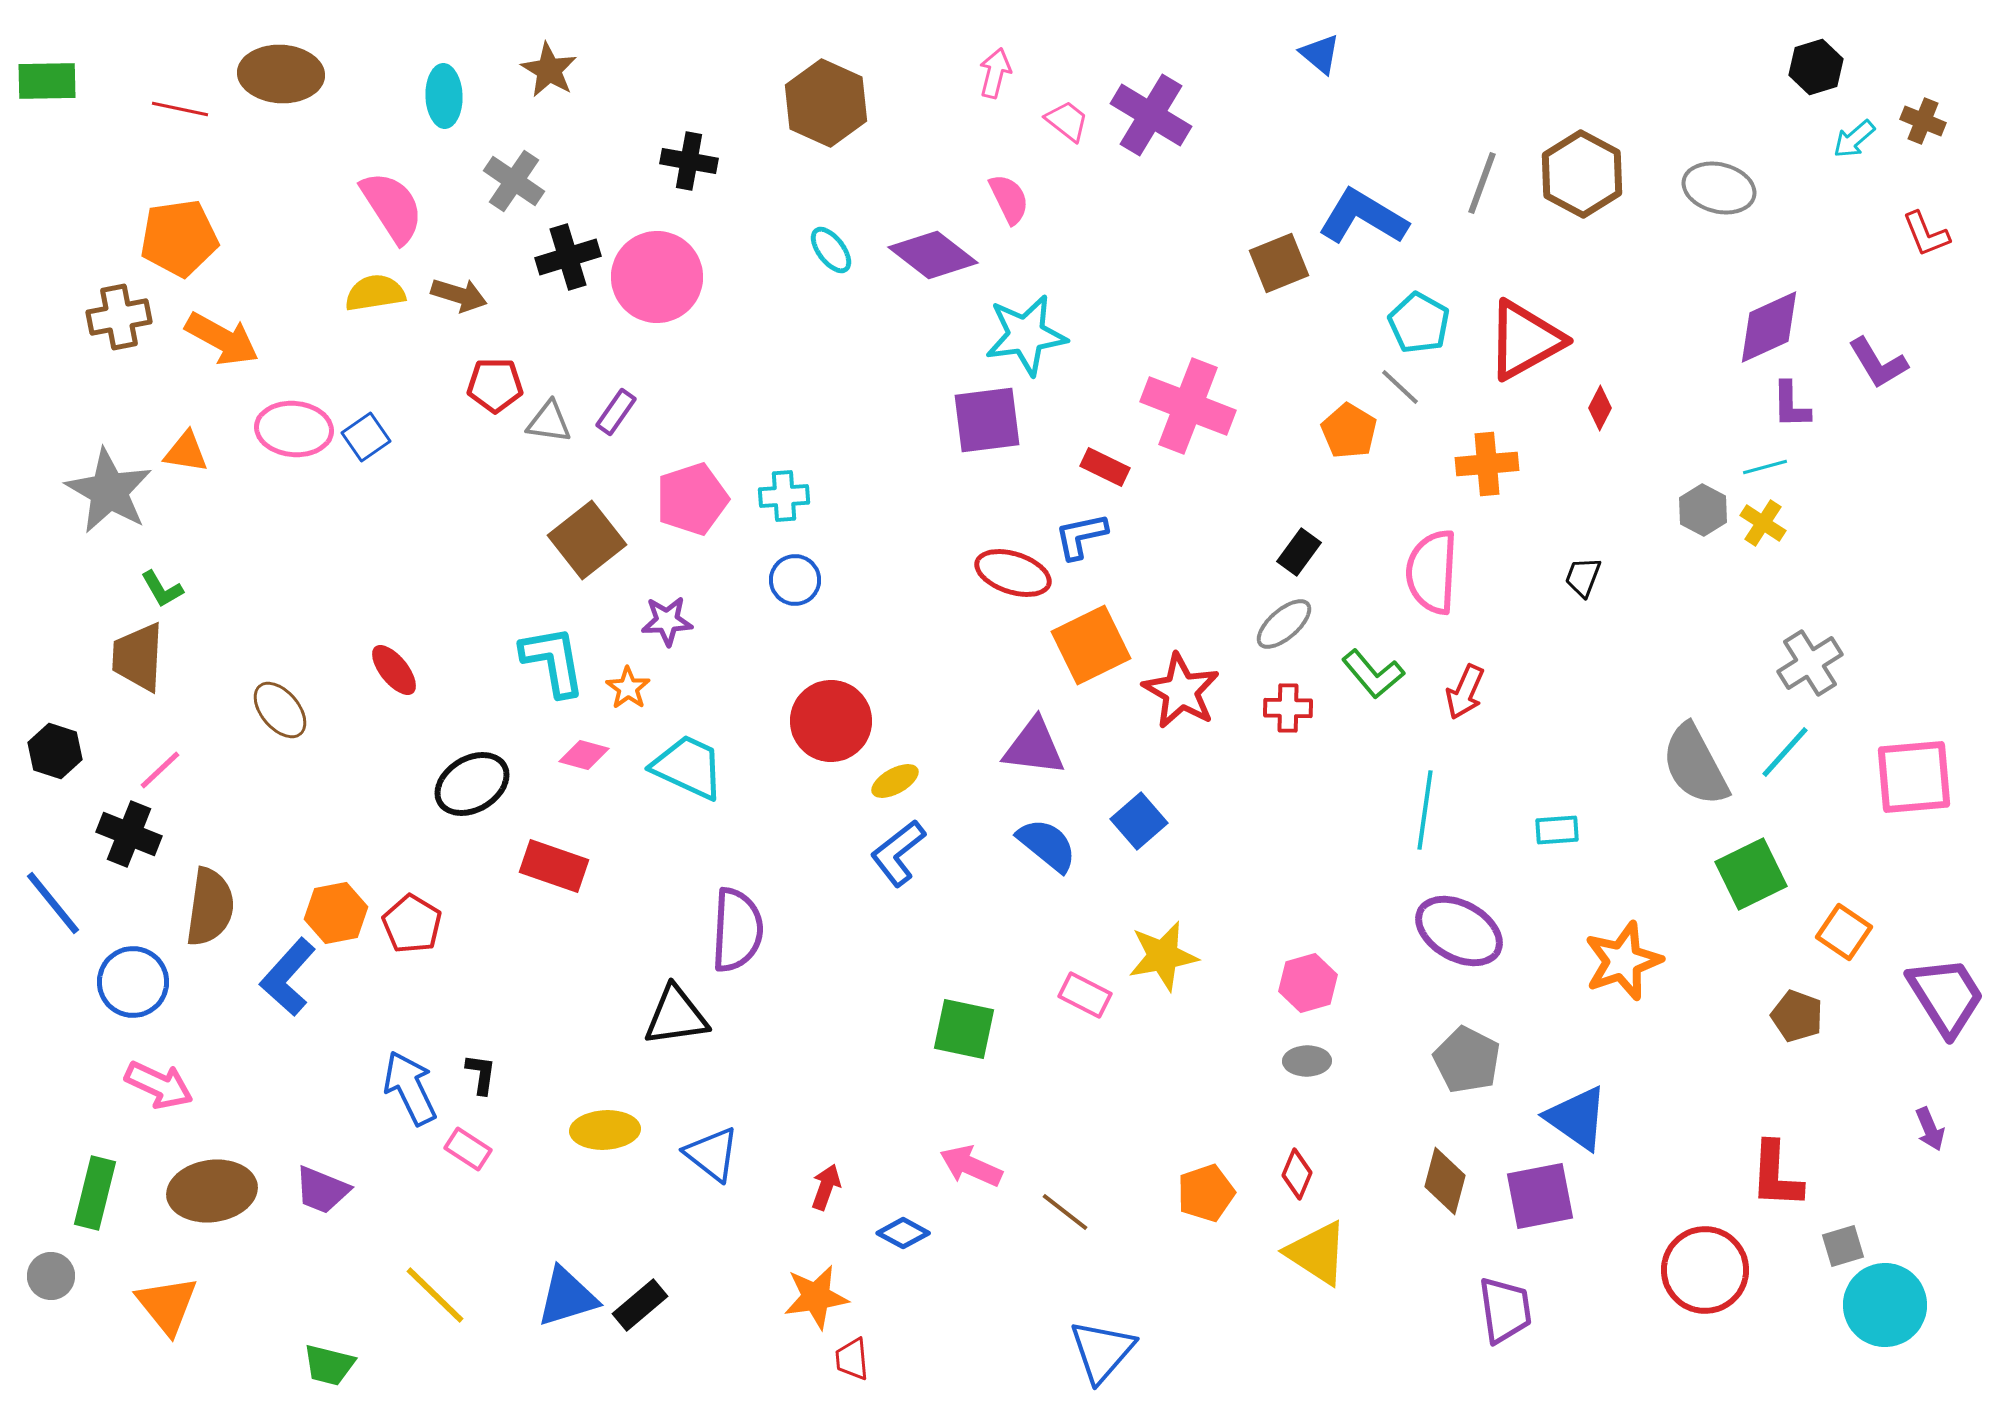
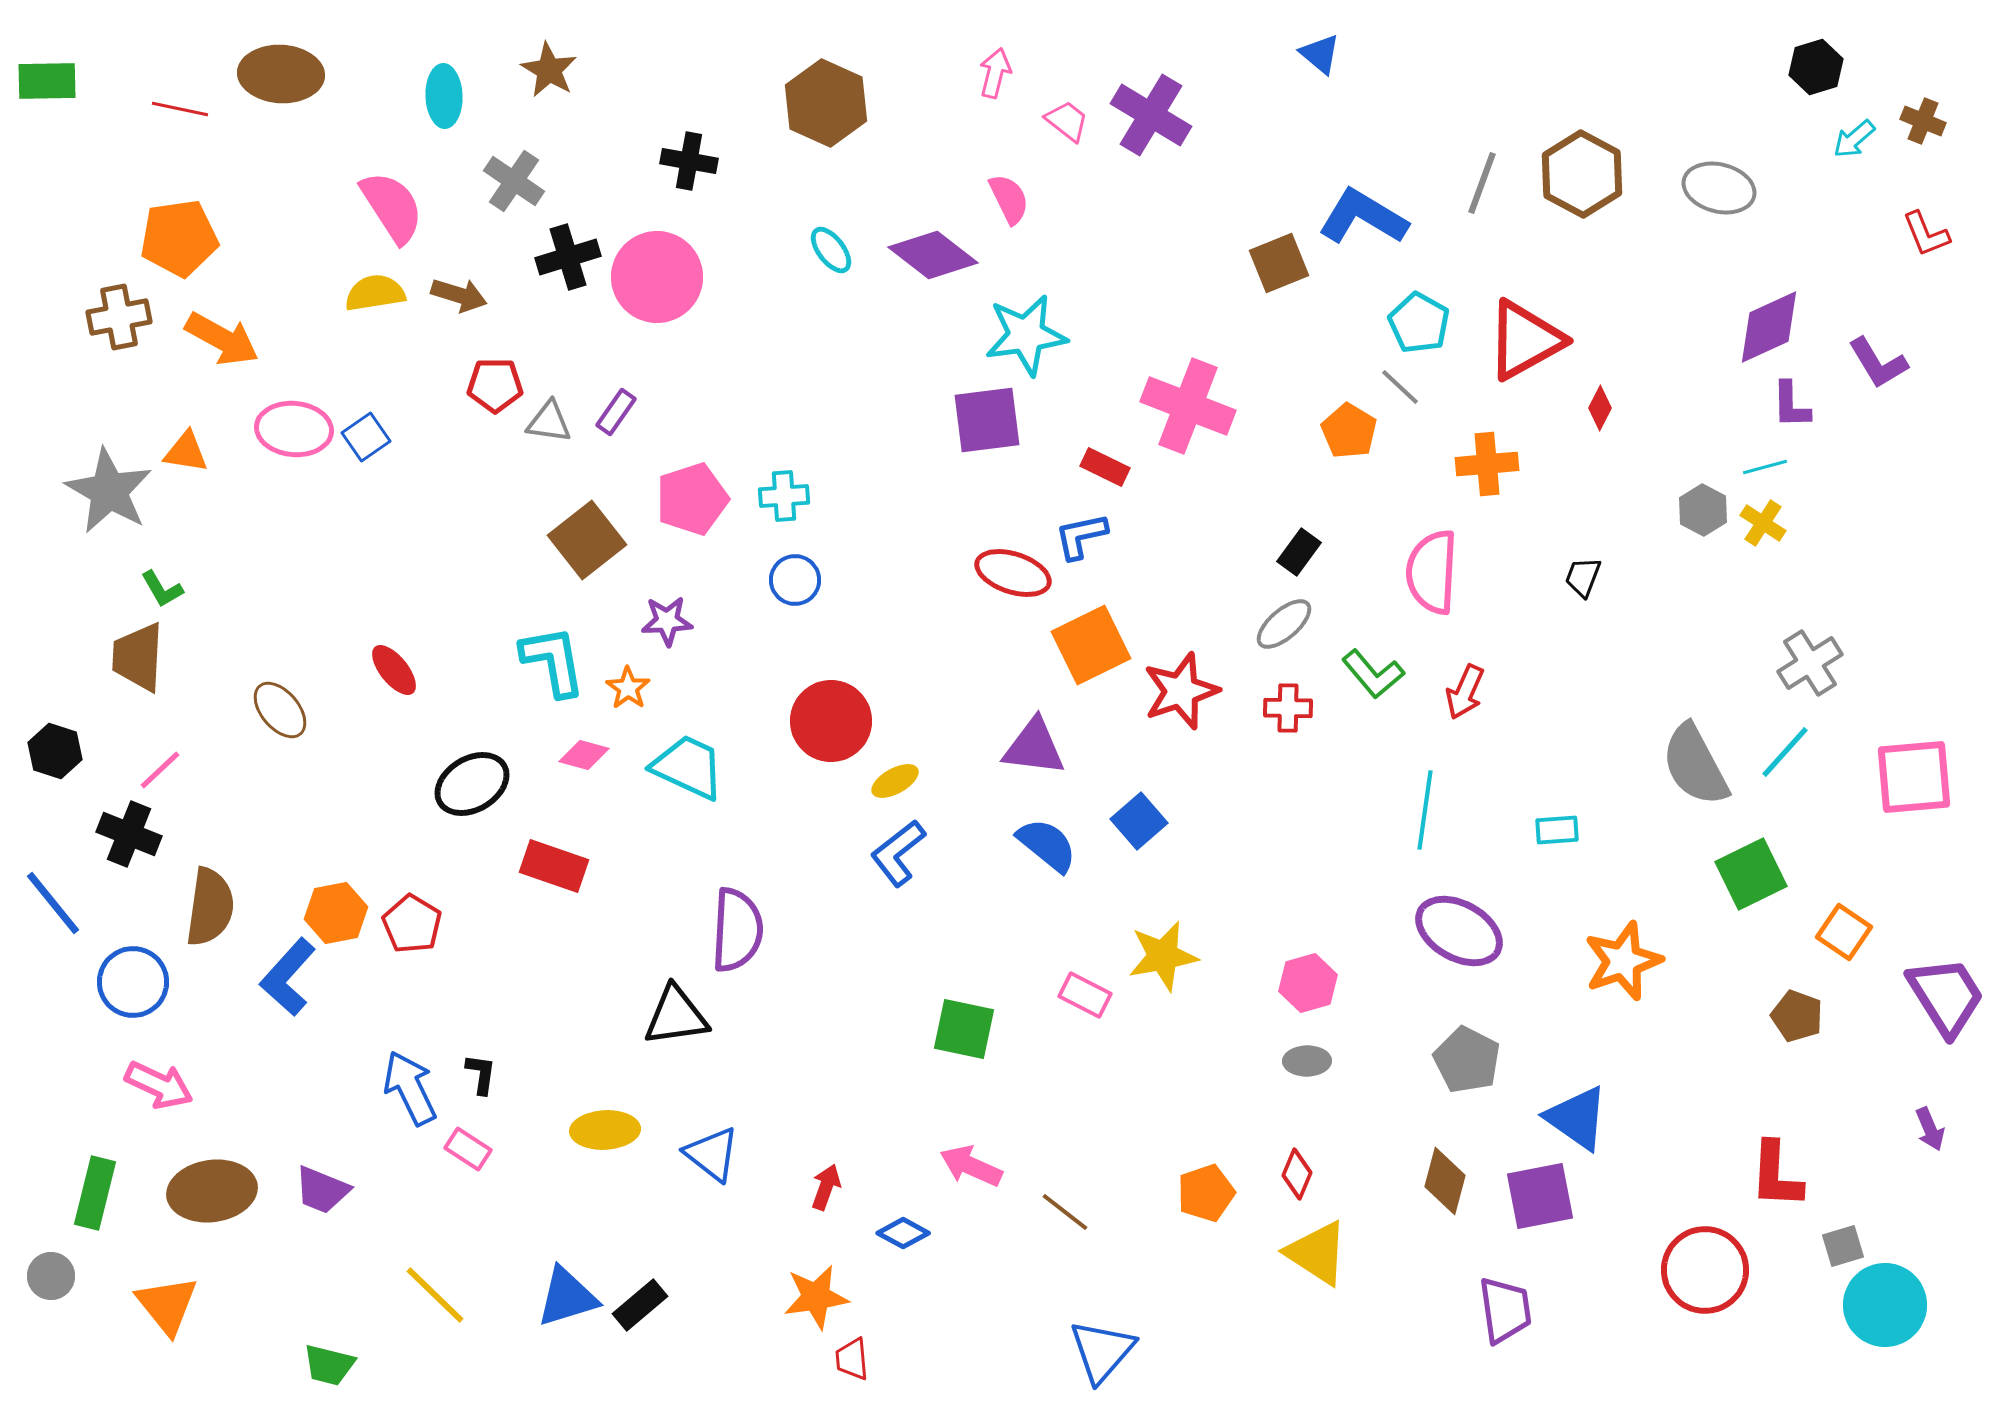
red star at (1181, 691): rotated 24 degrees clockwise
